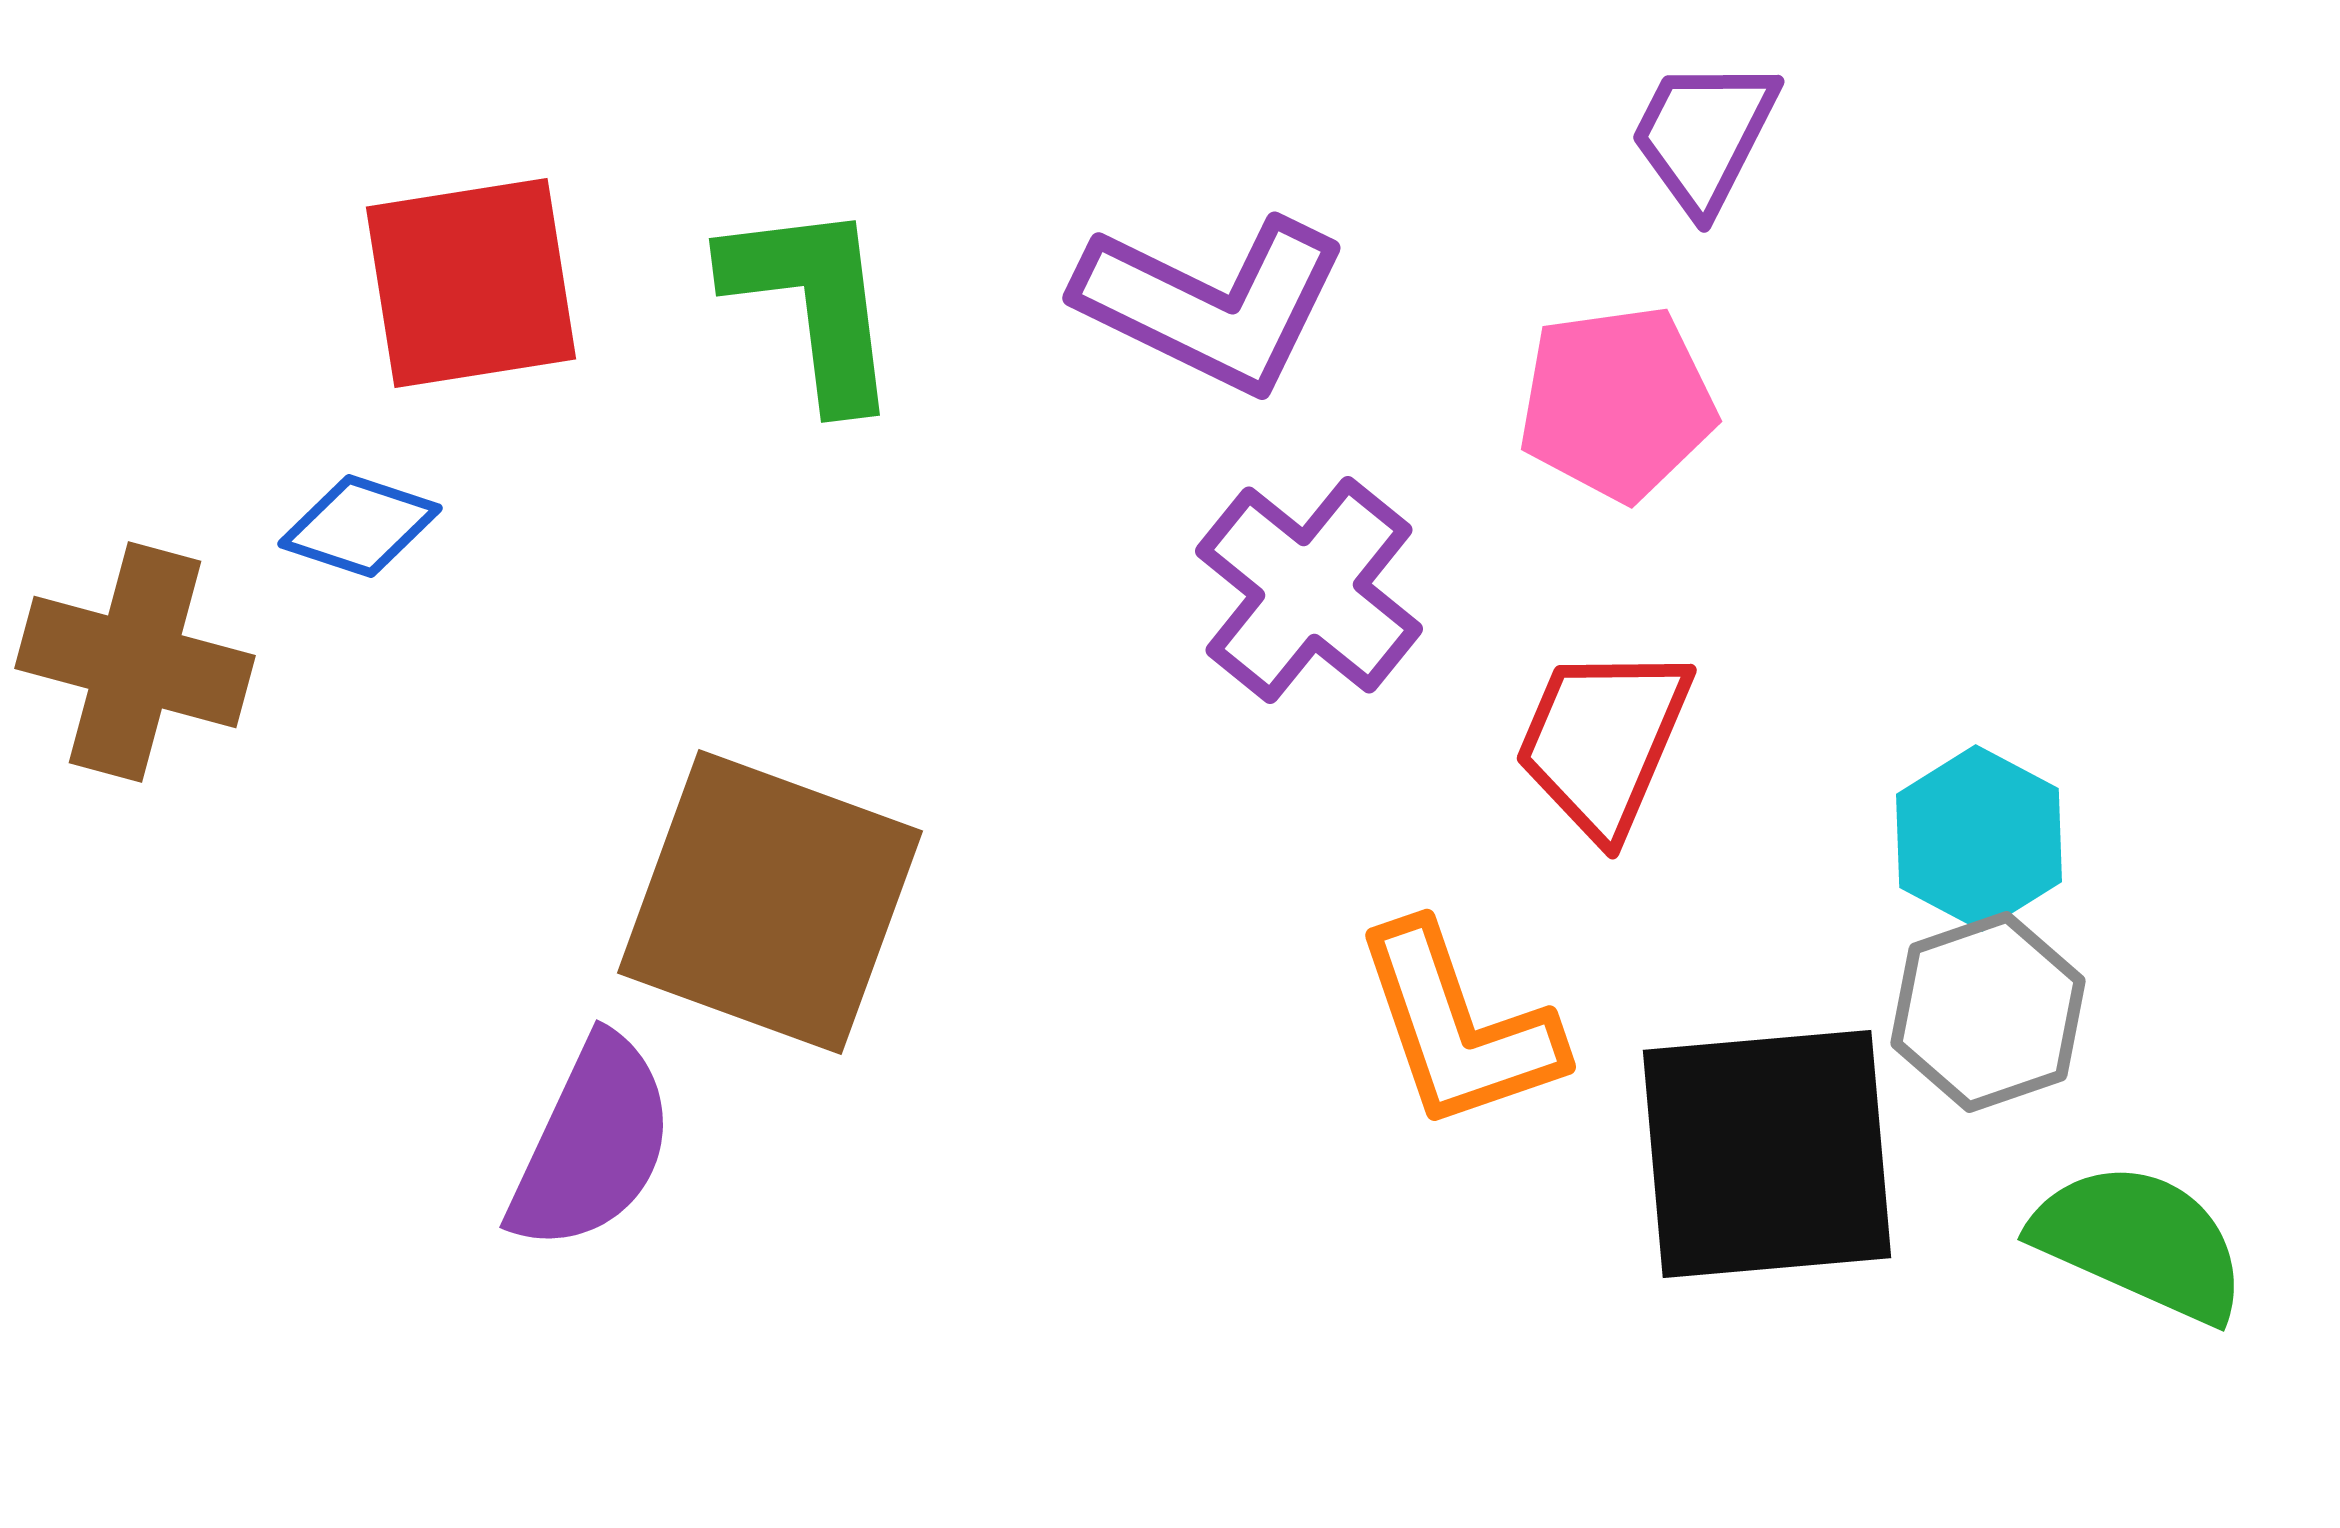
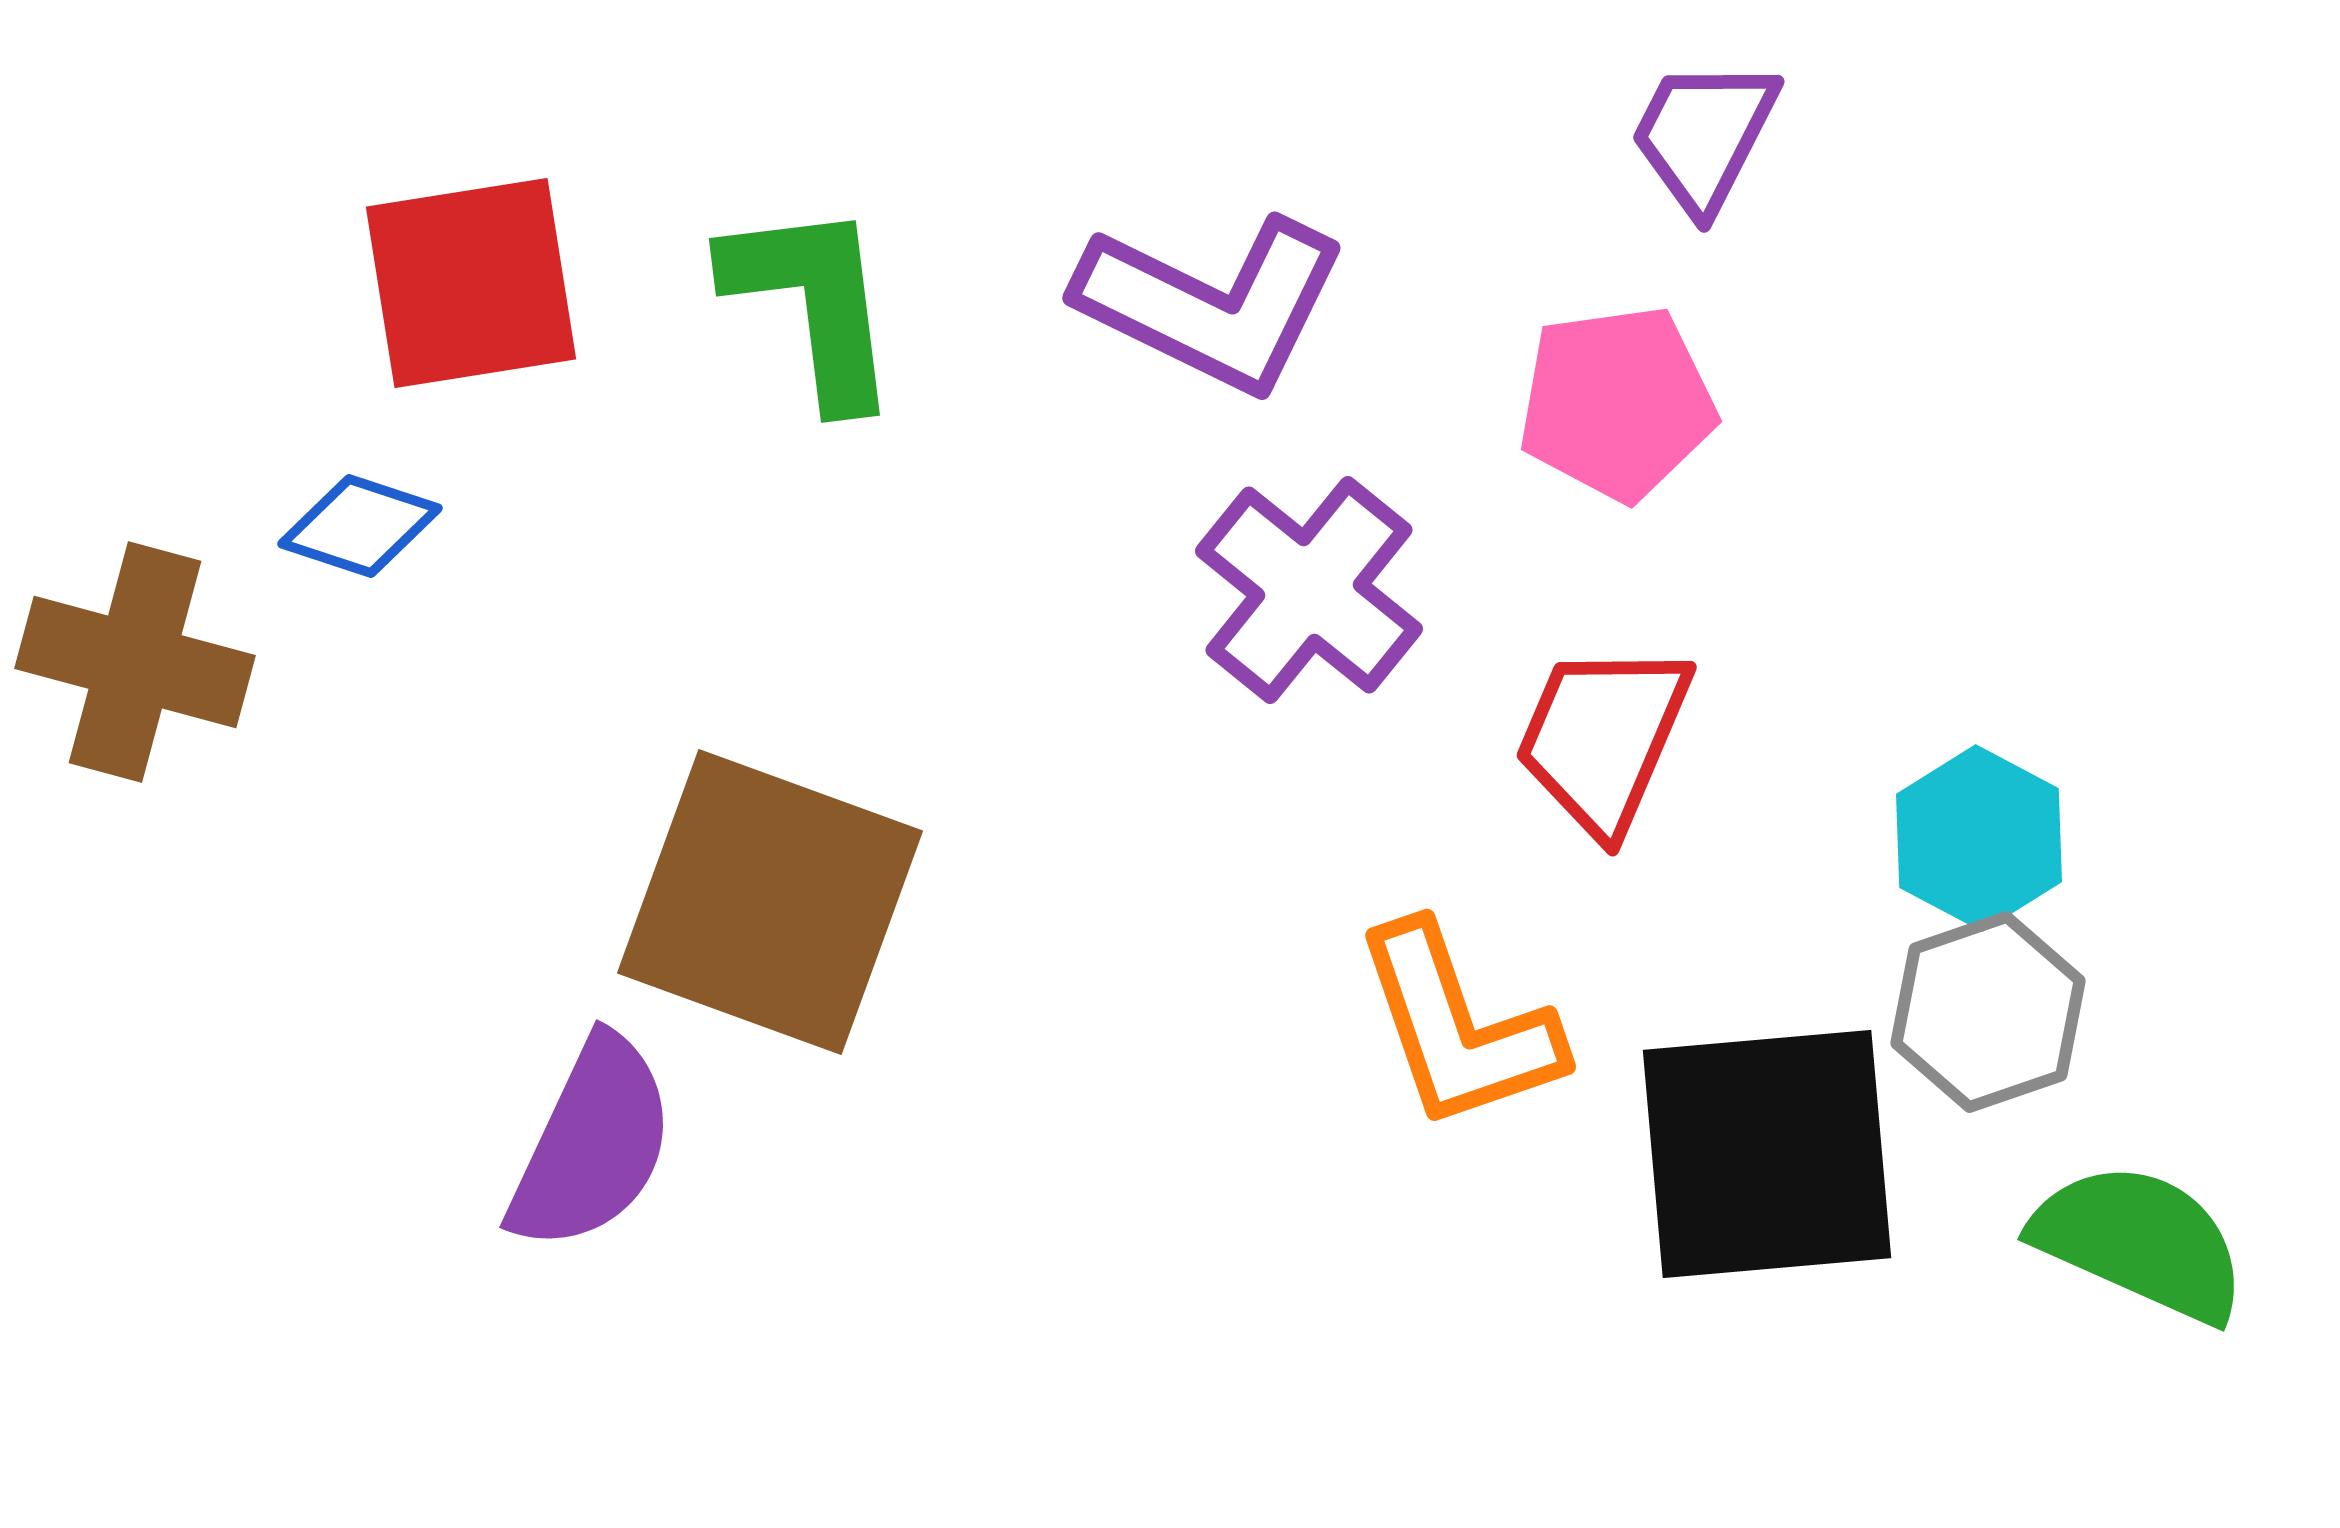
red trapezoid: moved 3 px up
